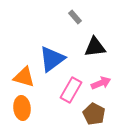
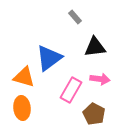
blue triangle: moved 3 px left, 1 px up
pink arrow: moved 1 px left, 4 px up; rotated 30 degrees clockwise
